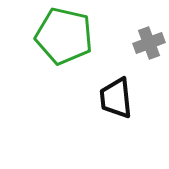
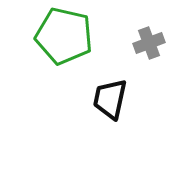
black trapezoid: moved 6 px left, 1 px down; rotated 18 degrees clockwise
